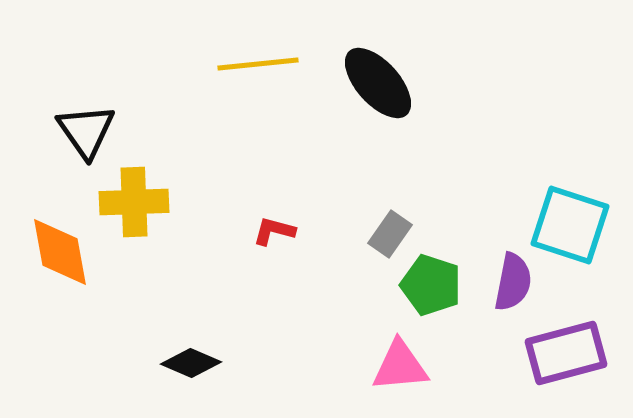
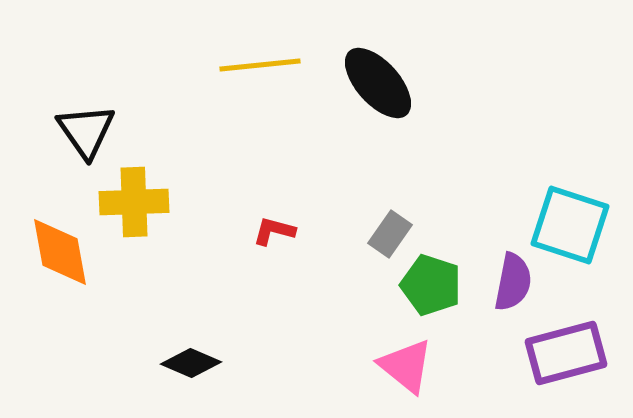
yellow line: moved 2 px right, 1 px down
pink triangle: moved 6 px right; rotated 44 degrees clockwise
